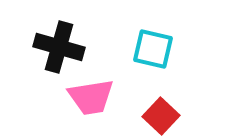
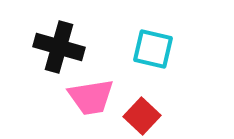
red square: moved 19 px left
